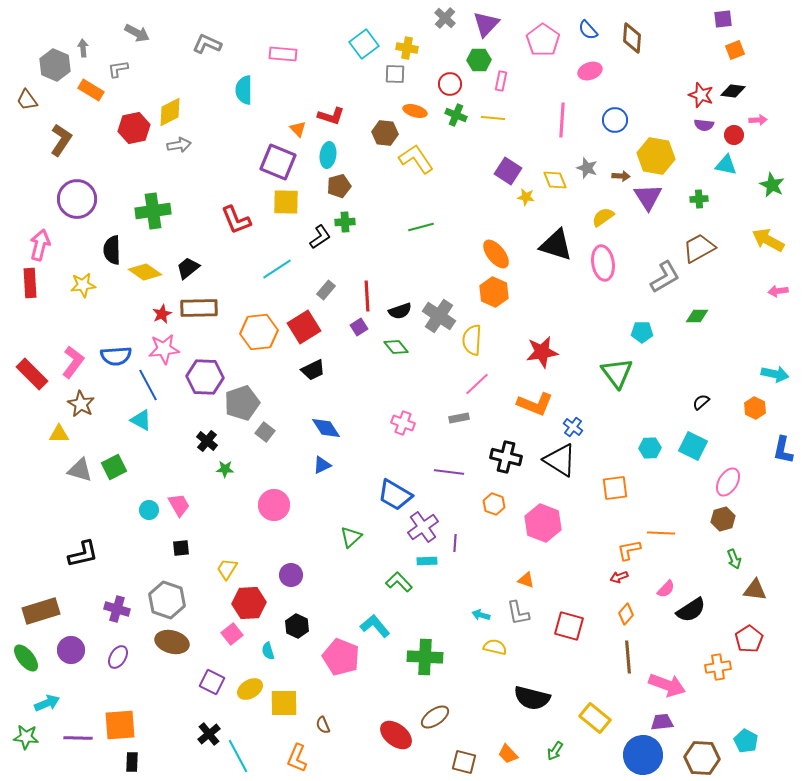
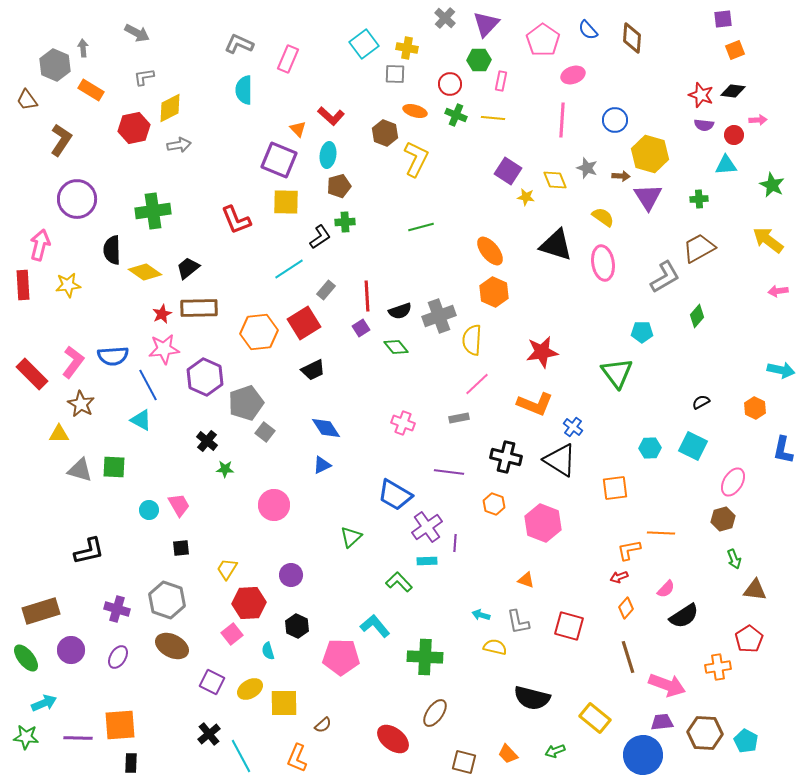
gray L-shape at (207, 44): moved 32 px right
pink rectangle at (283, 54): moved 5 px right, 5 px down; rotated 72 degrees counterclockwise
gray L-shape at (118, 69): moved 26 px right, 8 px down
pink ellipse at (590, 71): moved 17 px left, 4 px down
yellow diamond at (170, 112): moved 4 px up
red L-shape at (331, 116): rotated 24 degrees clockwise
brown hexagon at (385, 133): rotated 15 degrees clockwise
yellow hexagon at (656, 156): moved 6 px left, 2 px up; rotated 6 degrees clockwise
yellow L-shape at (416, 159): rotated 60 degrees clockwise
purple square at (278, 162): moved 1 px right, 2 px up
cyan triangle at (726, 165): rotated 15 degrees counterclockwise
yellow semicircle at (603, 217): rotated 70 degrees clockwise
yellow arrow at (768, 240): rotated 8 degrees clockwise
orange ellipse at (496, 254): moved 6 px left, 3 px up
cyan line at (277, 269): moved 12 px right
red rectangle at (30, 283): moved 7 px left, 2 px down
yellow star at (83, 285): moved 15 px left
gray cross at (439, 316): rotated 36 degrees clockwise
green diamond at (697, 316): rotated 50 degrees counterclockwise
red square at (304, 327): moved 4 px up
purple square at (359, 327): moved 2 px right, 1 px down
blue semicircle at (116, 356): moved 3 px left
cyan arrow at (775, 374): moved 6 px right, 4 px up
purple hexagon at (205, 377): rotated 21 degrees clockwise
black semicircle at (701, 402): rotated 12 degrees clockwise
gray pentagon at (242, 403): moved 4 px right
green square at (114, 467): rotated 30 degrees clockwise
pink ellipse at (728, 482): moved 5 px right
purple cross at (423, 527): moved 4 px right
black L-shape at (83, 554): moved 6 px right, 3 px up
black semicircle at (691, 610): moved 7 px left, 6 px down
gray L-shape at (518, 613): moved 9 px down
orange diamond at (626, 614): moved 6 px up
brown ellipse at (172, 642): moved 4 px down; rotated 12 degrees clockwise
pink pentagon at (341, 657): rotated 21 degrees counterclockwise
brown line at (628, 657): rotated 12 degrees counterclockwise
cyan arrow at (47, 703): moved 3 px left
brown ellipse at (435, 717): moved 4 px up; rotated 20 degrees counterclockwise
brown semicircle at (323, 725): rotated 108 degrees counterclockwise
red ellipse at (396, 735): moved 3 px left, 4 px down
green arrow at (555, 751): rotated 36 degrees clockwise
cyan line at (238, 756): moved 3 px right
brown hexagon at (702, 758): moved 3 px right, 25 px up
black rectangle at (132, 762): moved 1 px left, 1 px down
